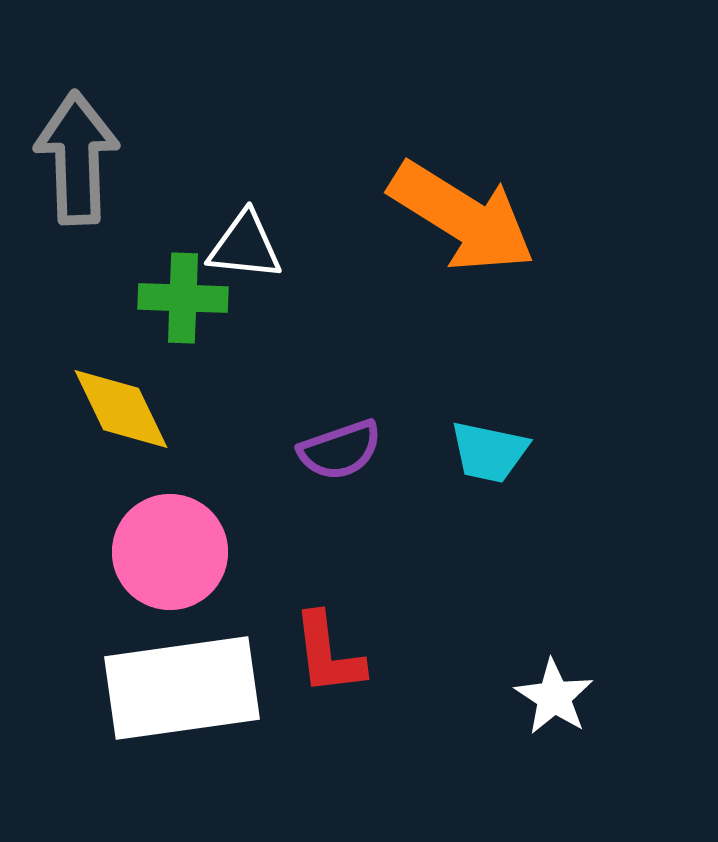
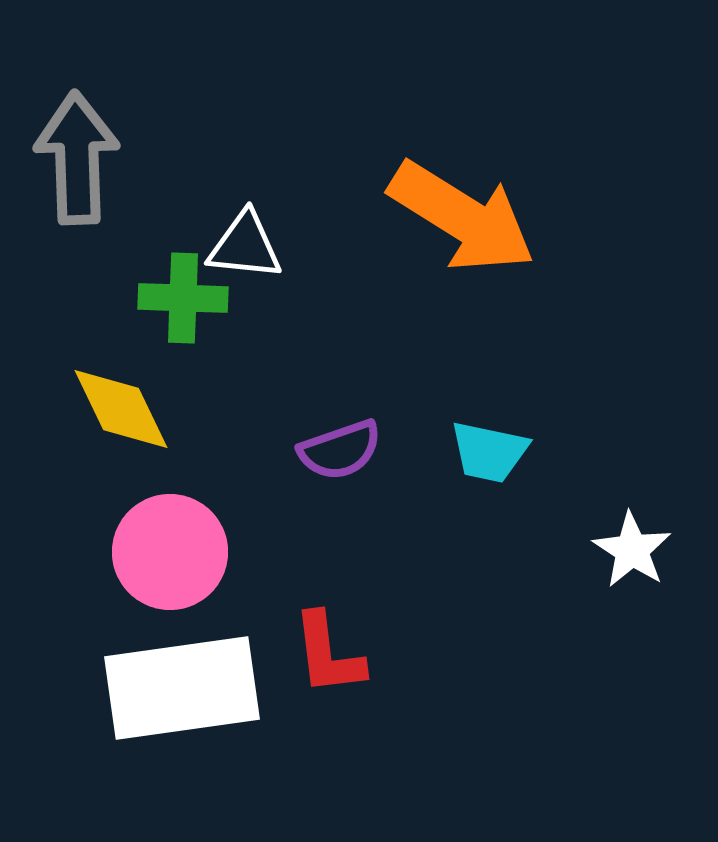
white star: moved 78 px right, 147 px up
